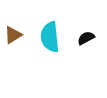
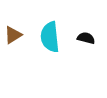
black semicircle: rotated 42 degrees clockwise
